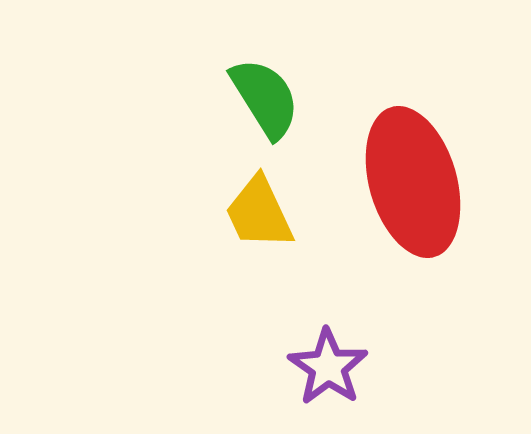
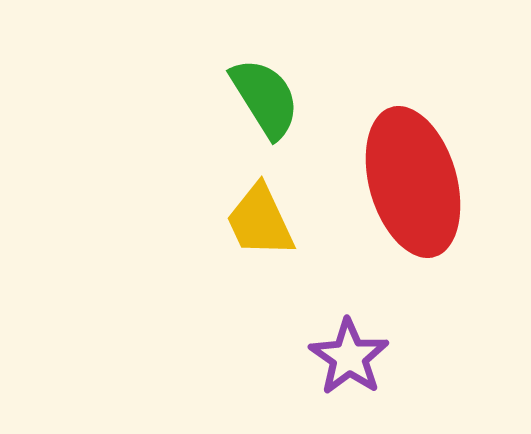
yellow trapezoid: moved 1 px right, 8 px down
purple star: moved 21 px right, 10 px up
